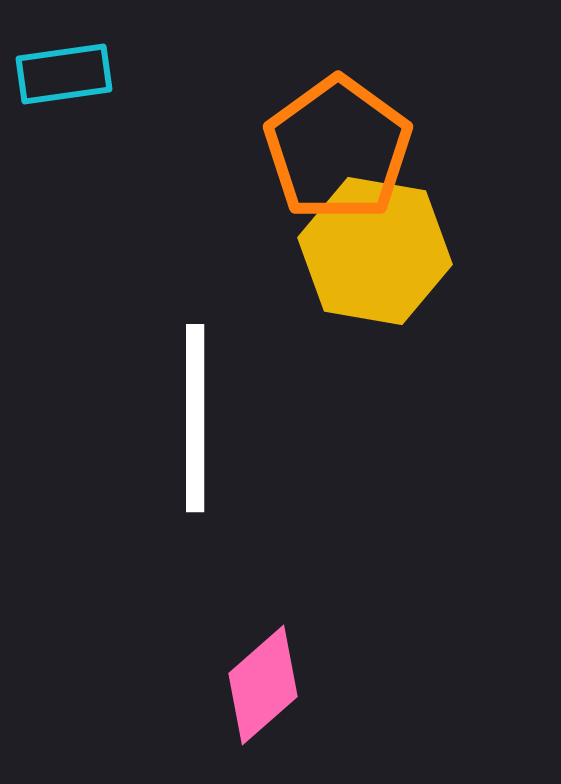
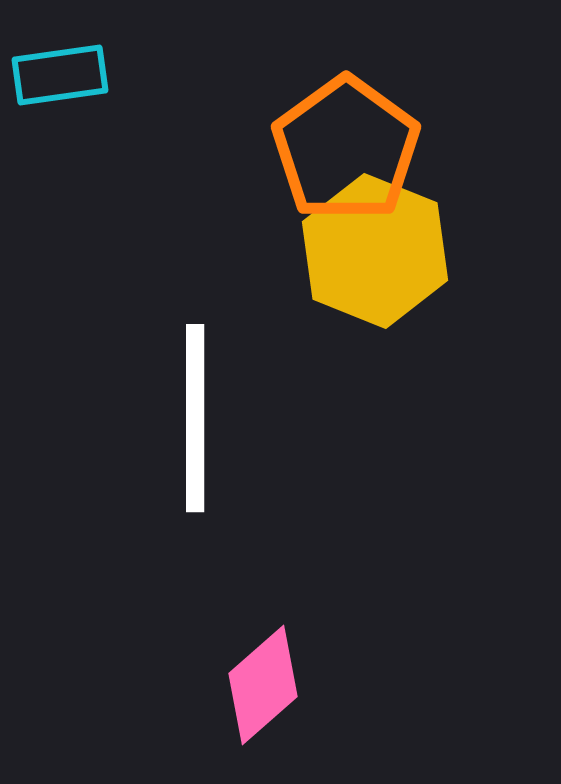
cyan rectangle: moved 4 px left, 1 px down
orange pentagon: moved 8 px right
yellow hexagon: rotated 12 degrees clockwise
